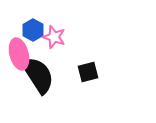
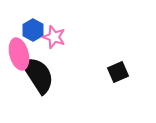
black square: moved 30 px right; rotated 10 degrees counterclockwise
